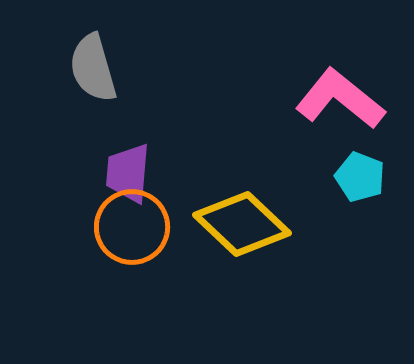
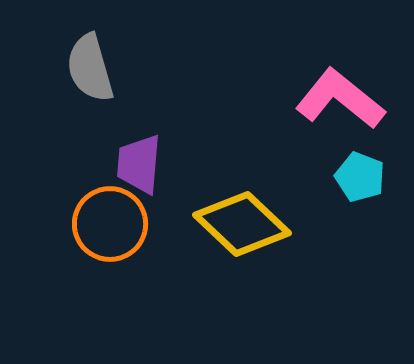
gray semicircle: moved 3 px left
purple trapezoid: moved 11 px right, 9 px up
orange circle: moved 22 px left, 3 px up
